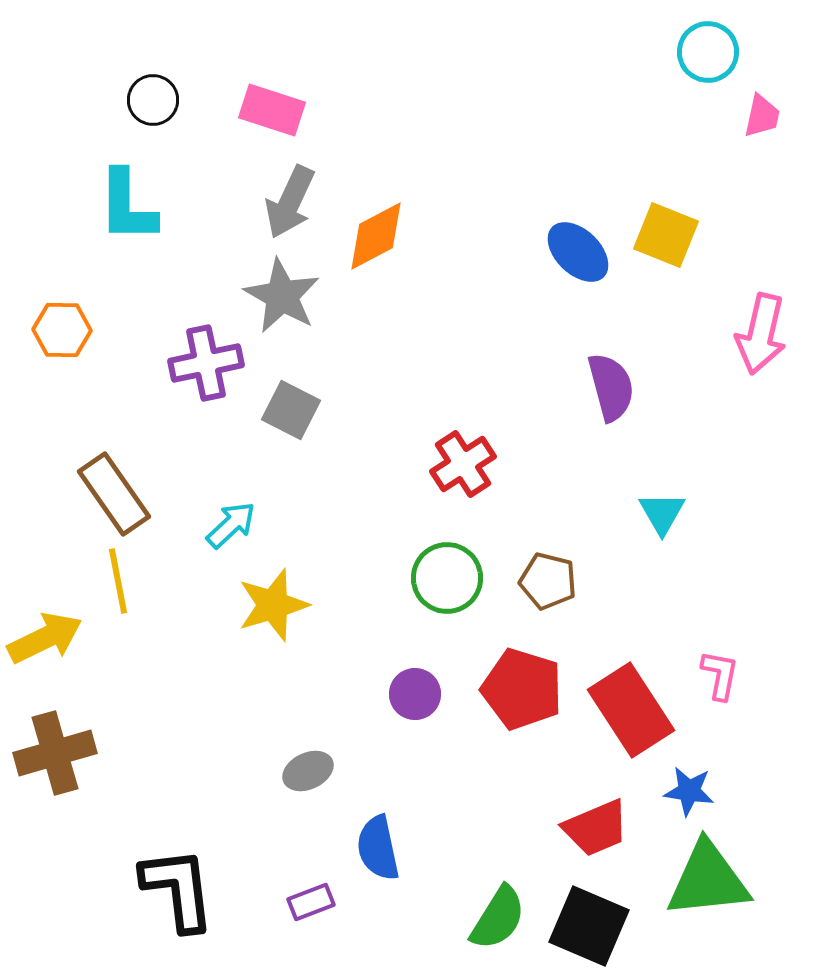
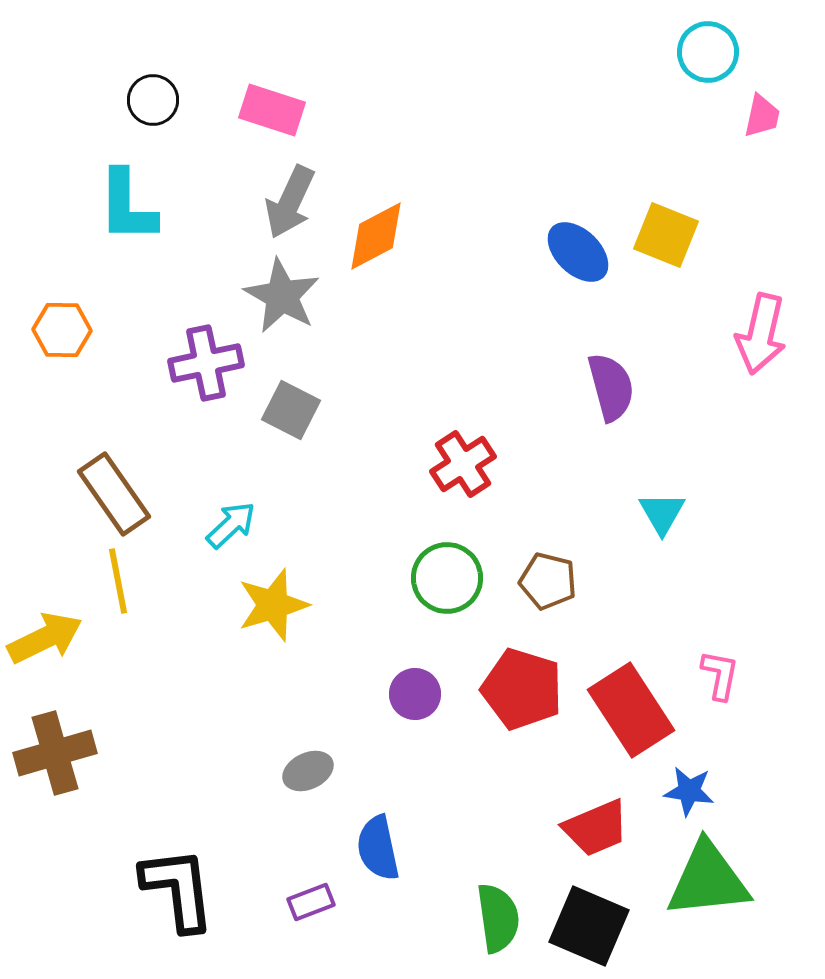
green semicircle: rotated 40 degrees counterclockwise
